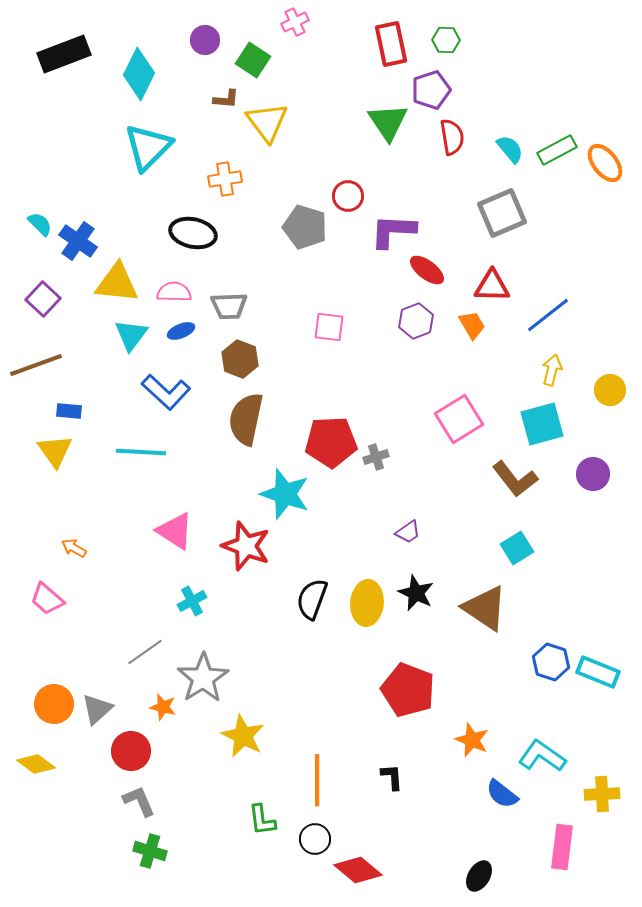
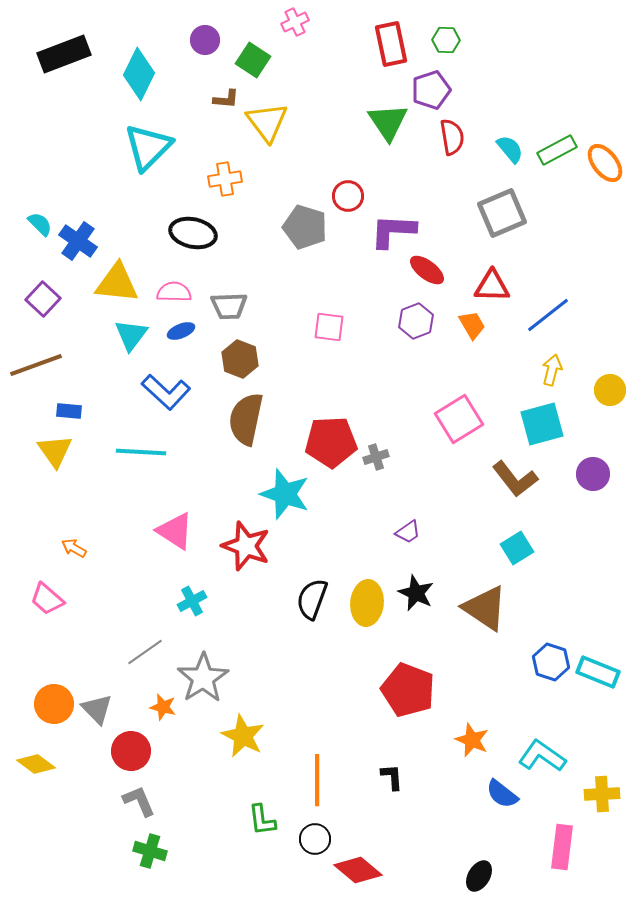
gray triangle at (97, 709): rotated 32 degrees counterclockwise
